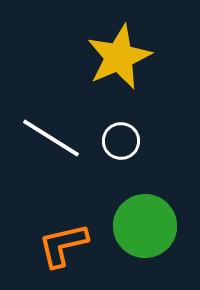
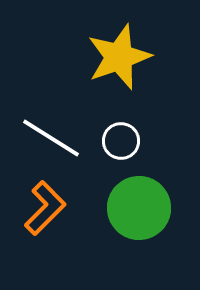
yellow star: rotated 4 degrees clockwise
green circle: moved 6 px left, 18 px up
orange L-shape: moved 18 px left, 37 px up; rotated 148 degrees clockwise
